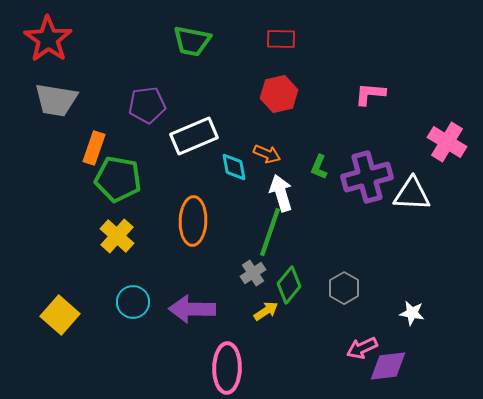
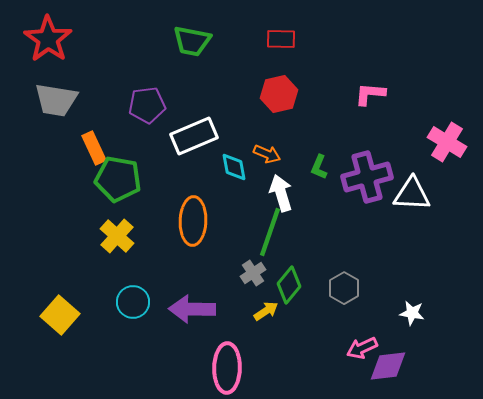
orange rectangle: rotated 44 degrees counterclockwise
